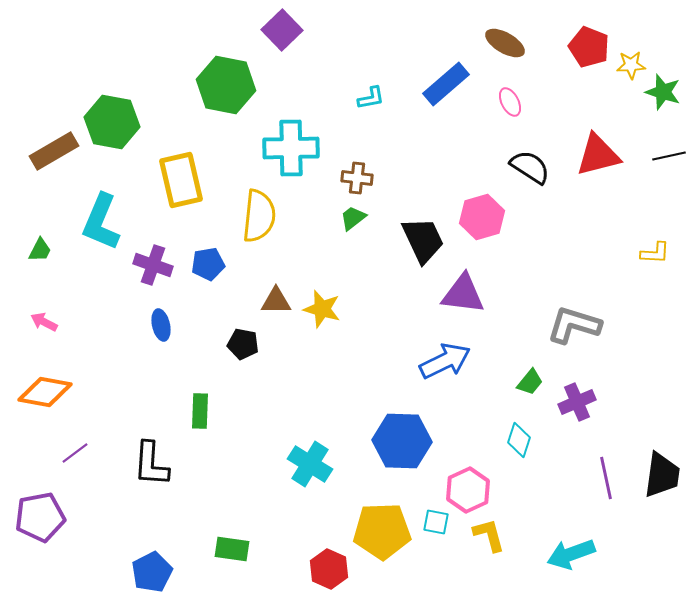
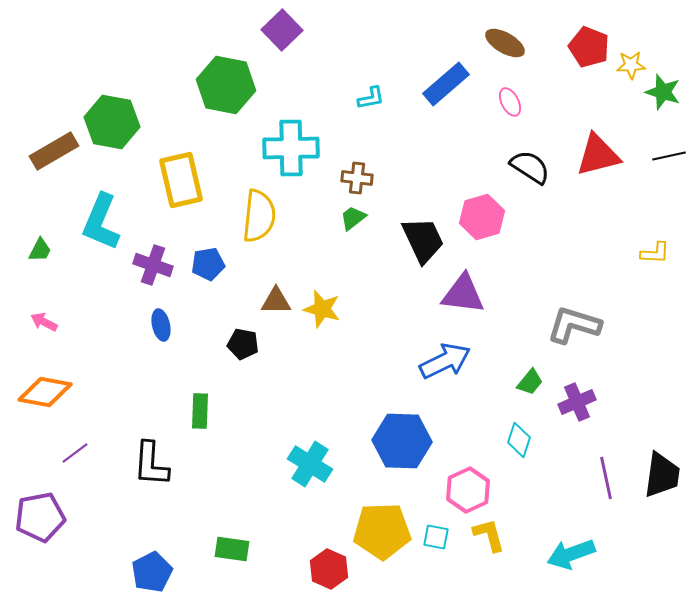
cyan square at (436, 522): moved 15 px down
